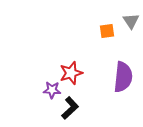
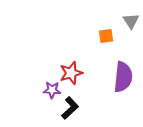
orange square: moved 1 px left, 5 px down
